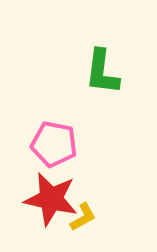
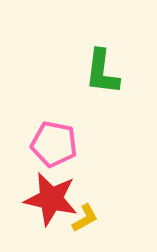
yellow L-shape: moved 2 px right, 1 px down
